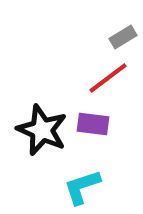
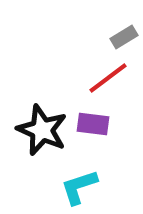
gray rectangle: moved 1 px right
cyan L-shape: moved 3 px left
